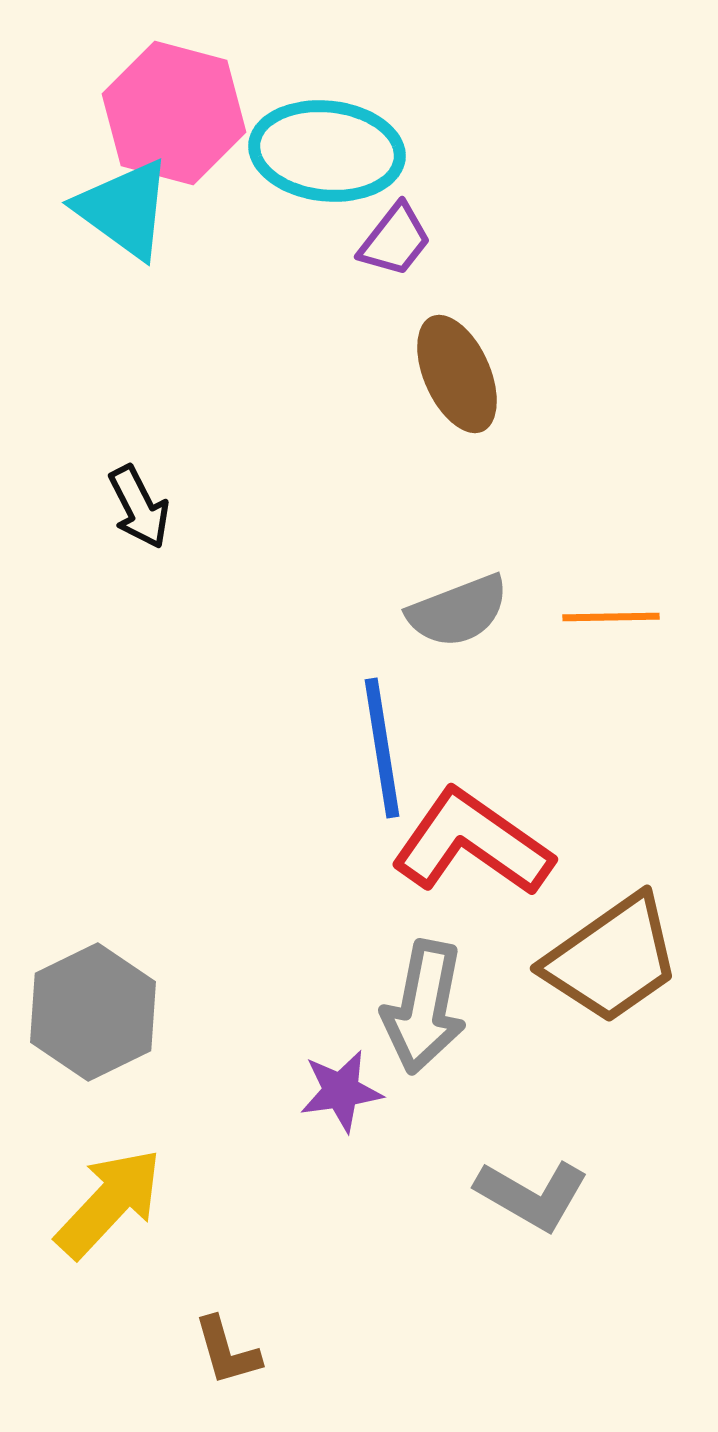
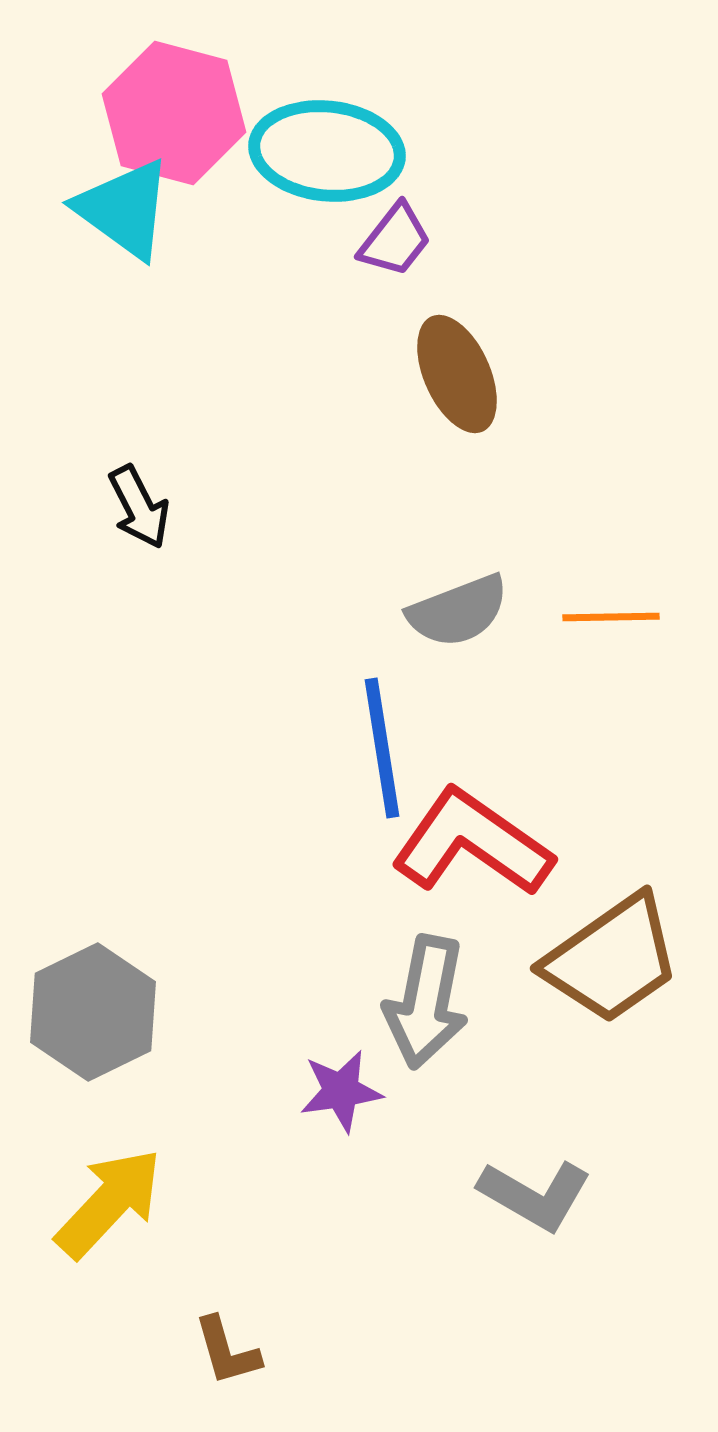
gray arrow: moved 2 px right, 5 px up
gray L-shape: moved 3 px right
